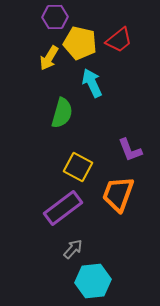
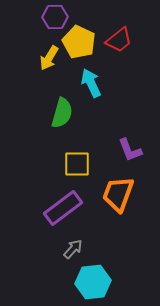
yellow pentagon: moved 1 px left, 1 px up; rotated 12 degrees clockwise
cyan arrow: moved 1 px left
yellow square: moved 1 px left, 3 px up; rotated 28 degrees counterclockwise
cyan hexagon: moved 1 px down
